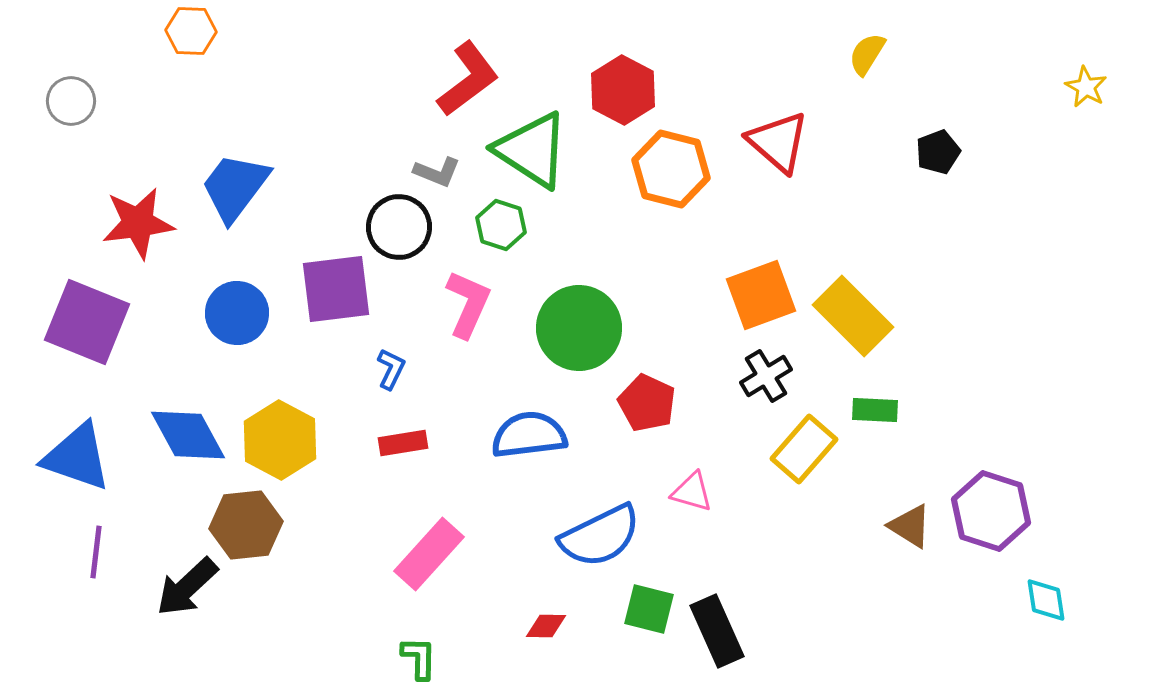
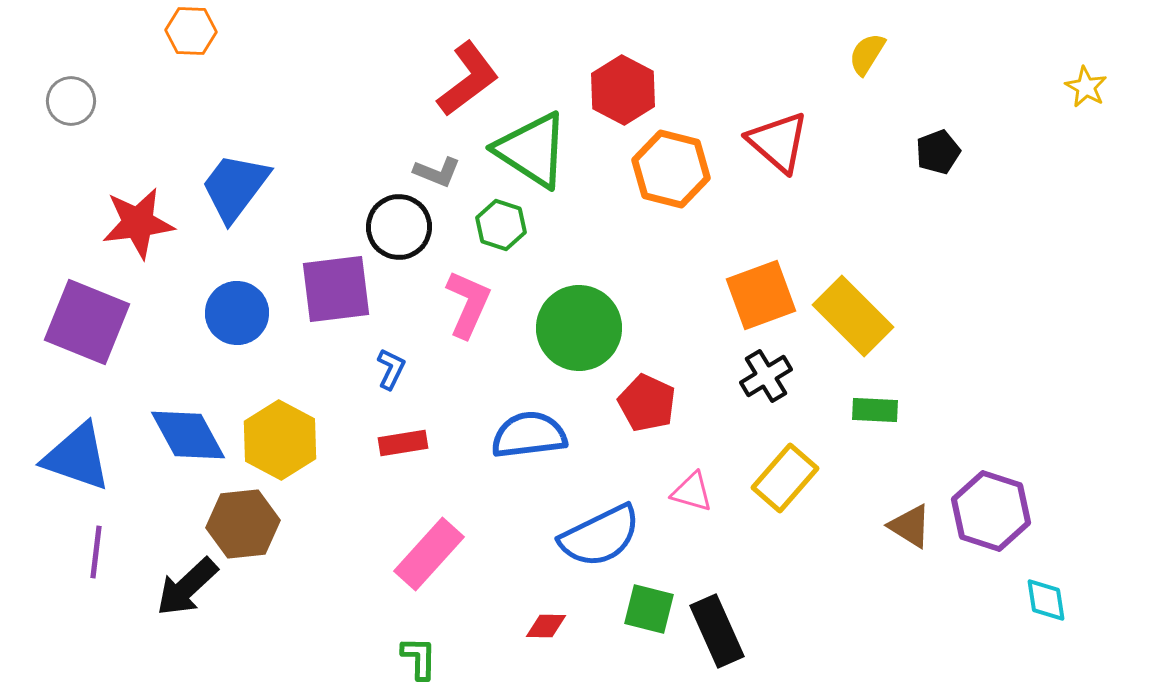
yellow rectangle at (804, 449): moved 19 px left, 29 px down
brown hexagon at (246, 525): moved 3 px left, 1 px up
